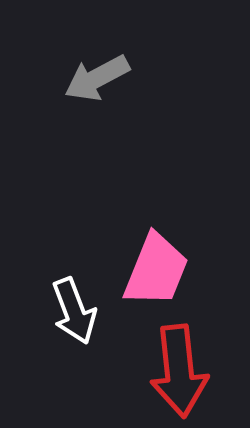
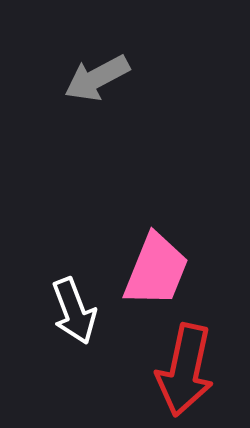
red arrow: moved 6 px right, 1 px up; rotated 18 degrees clockwise
